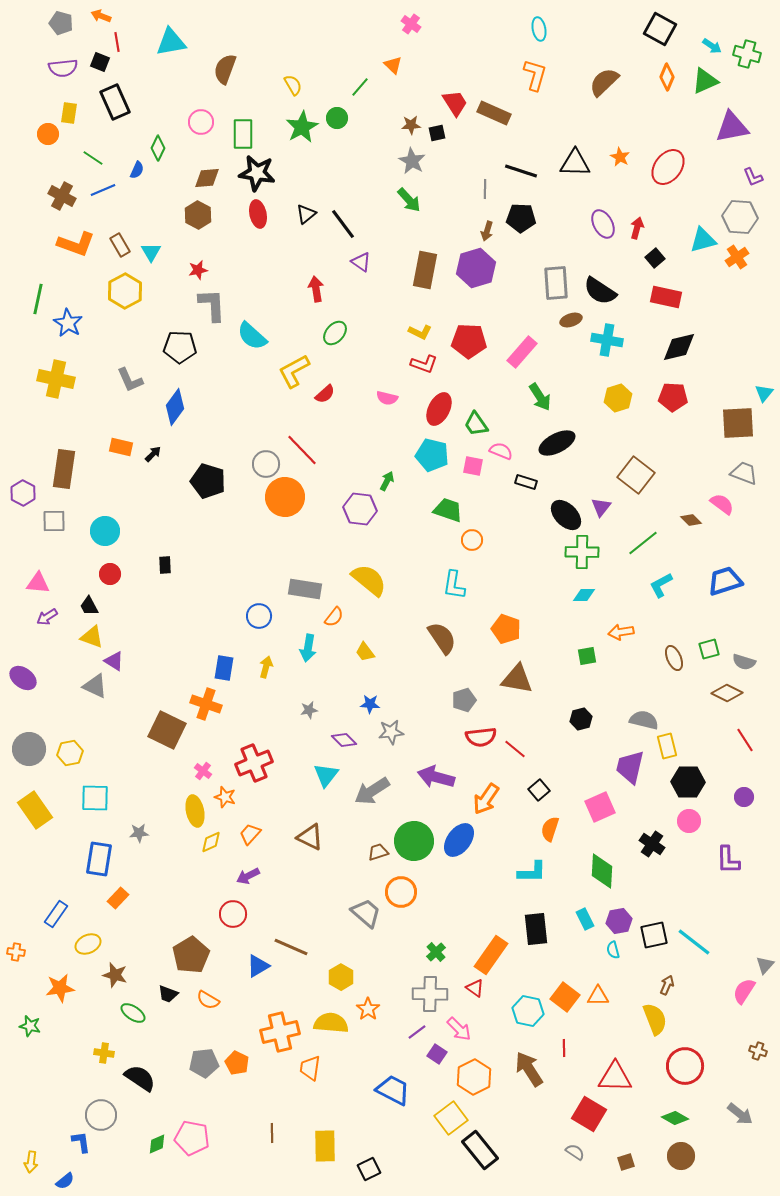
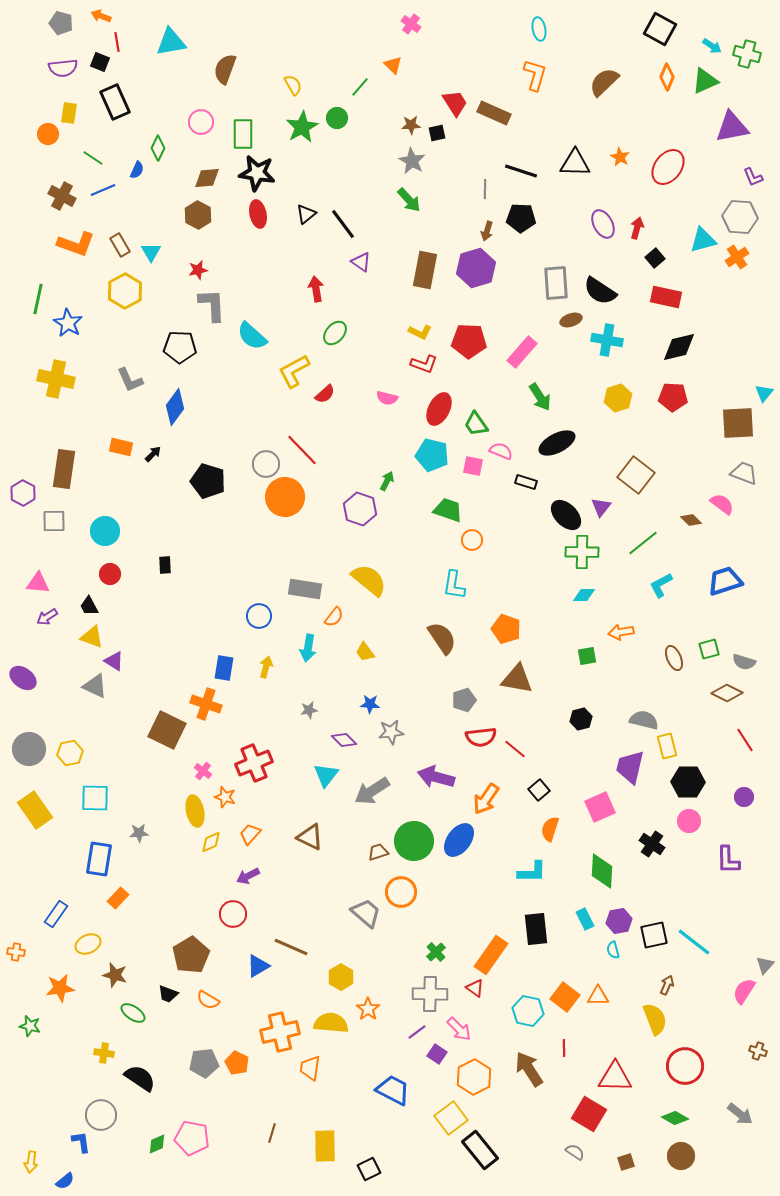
purple hexagon at (360, 509): rotated 12 degrees clockwise
brown line at (272, 1133): rotated 18 degrees clockwise
